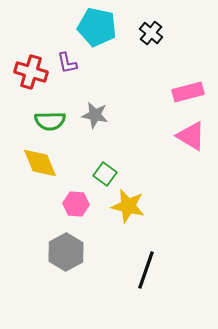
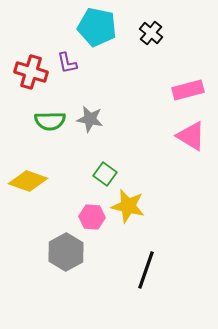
pink rectangle: moved 2 px up
gray star: moved 5 px left, 4 px down
yellow diamond: moved 12 px left, 18 px down; rotated 48 degrees counterclockwise
pink hexagon: moved 16 px right, 13 px down
